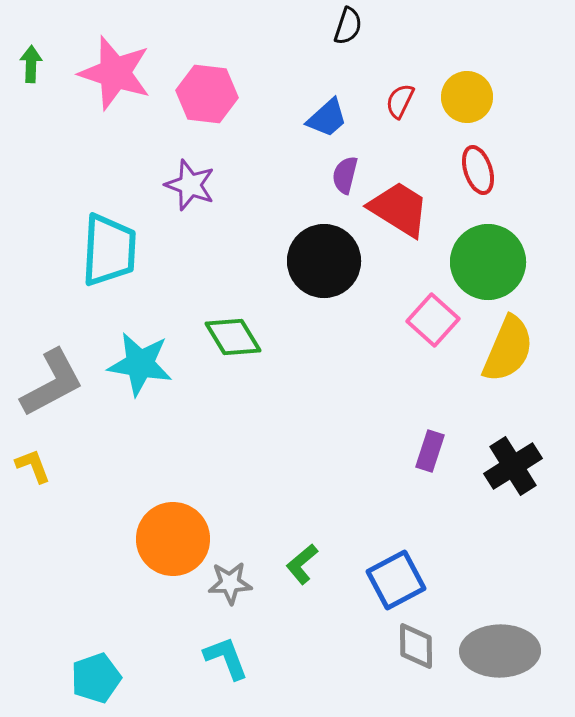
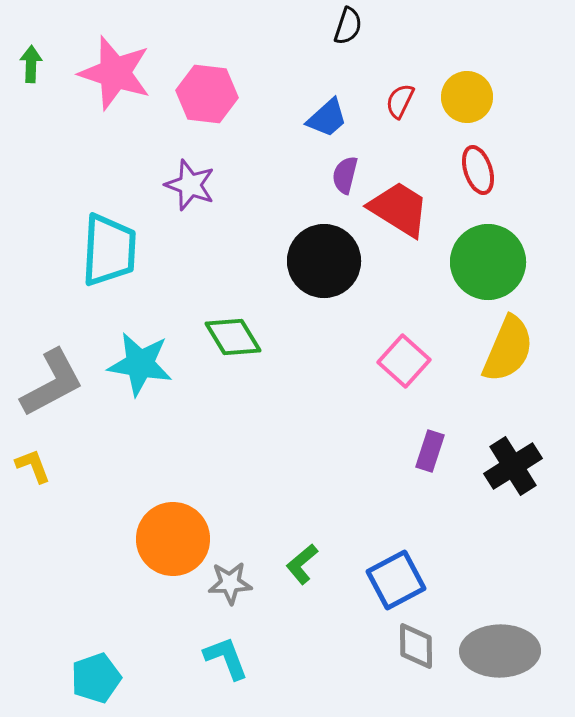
pink square: moved 29 px left, 41 px down
